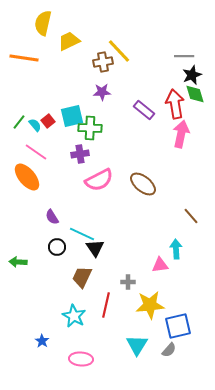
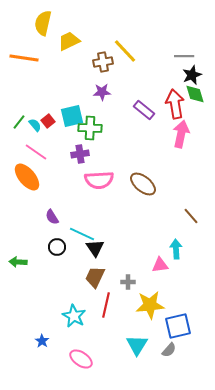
yellow line: moved 6 px right
pink semicircle: rotated 24 degrees clockwise
brown trapezoid: moved 13 px right
pink ellipse: rotated 30 degrees clockwise
